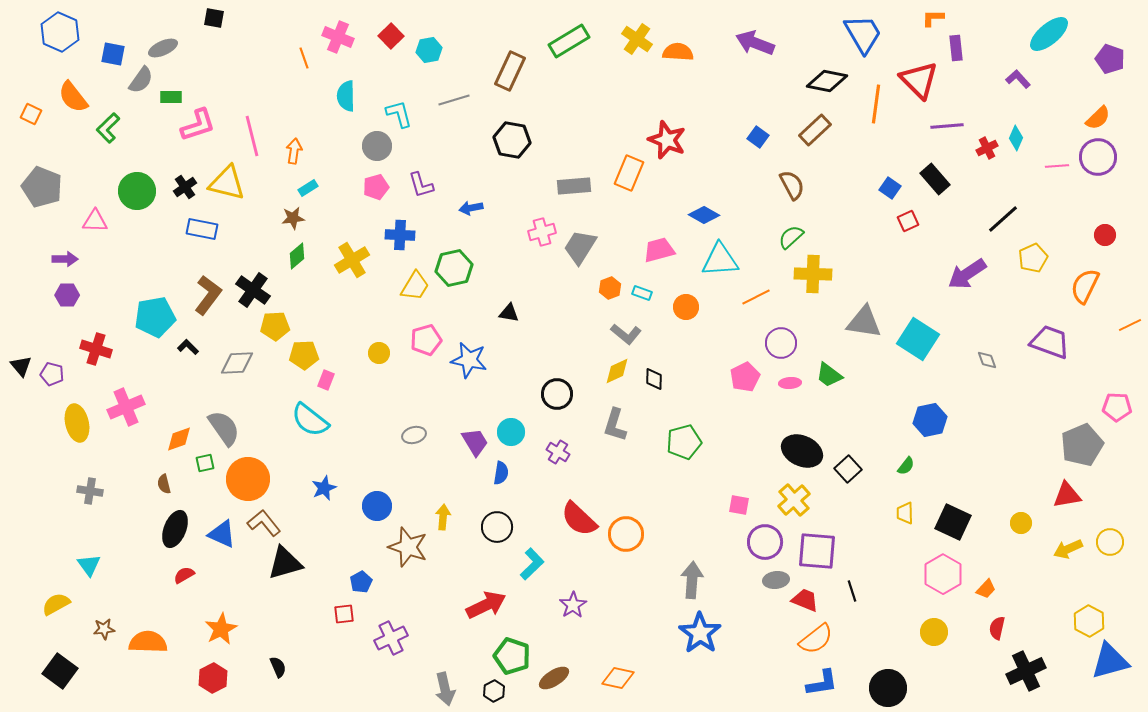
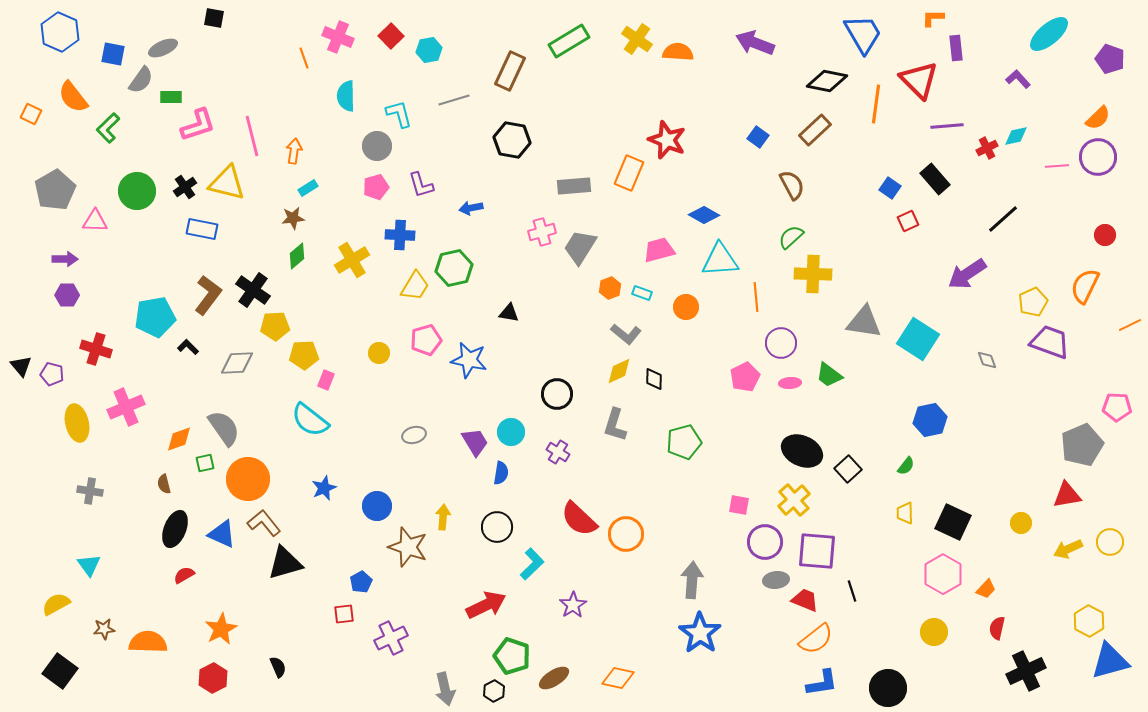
cyan diamond at (1016, 138): moved 2 px up; rotated 55 degrees clockwise
gray pentagon at (42, 187): moved 13 px right, 3 px down; rotated 21 degrees clockwise
yellow pentagon at (1033, 258): moved 44 px down
orange line at (756, 297): rotated 68 degrees counterclockwise
yellow diamond at (617, 371): moved 2 px right
